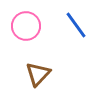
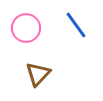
pink circle: moved 2 px down
